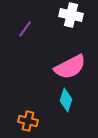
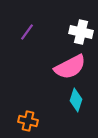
white cross: moved 10 px right, 17 px down
purple line: moved 2 px right, 3 px down
cyan diamond: moved 10 px right
